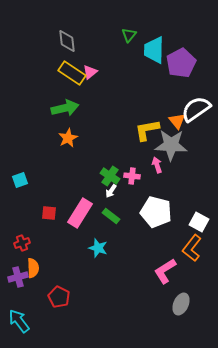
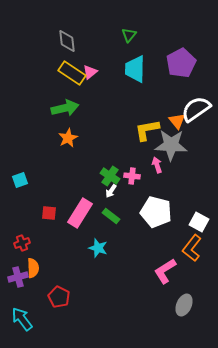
cyan trapezoid: moved 19 px left, 19 px down
gray ellipse: moved 3 px right, 1 px down
cyan arrow: moved 3 px right, 2 px up
